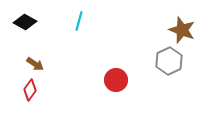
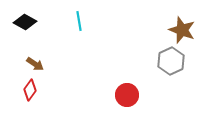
cyan line: rotated 24 degrees counterclockwise
gray hexagon: moved 2 px right
red circle: moved 11 px right, 15 px down
